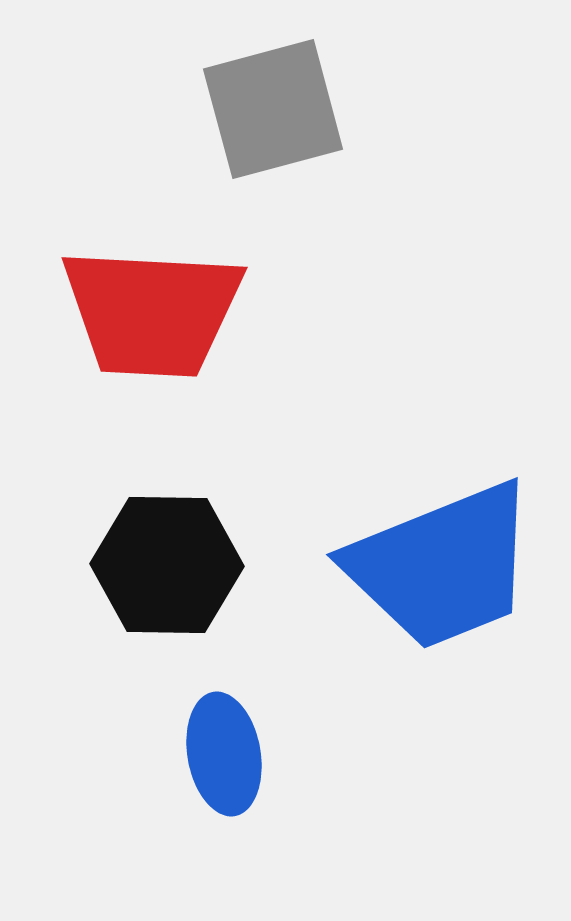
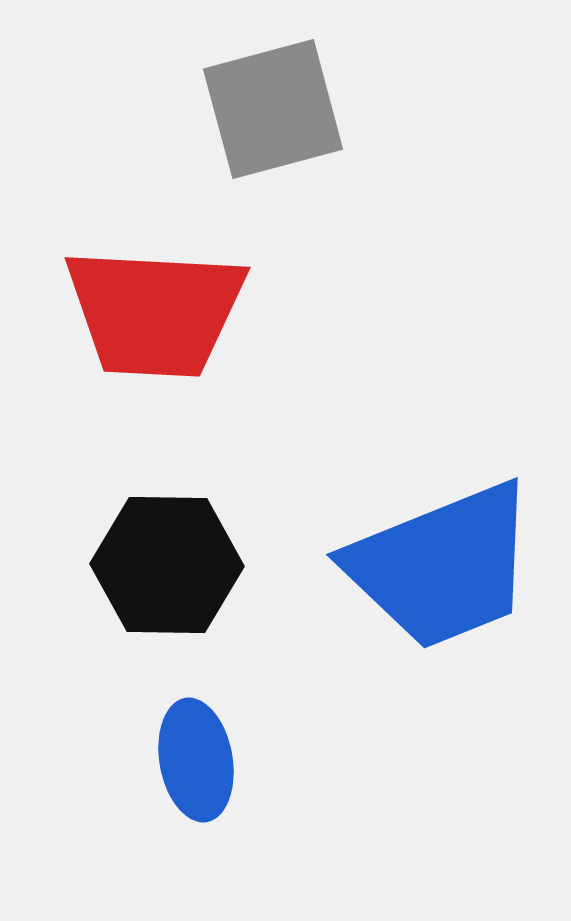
red trapezoid: moved 3 px right
blue ellipse: moved 28 px left, 6 px down
